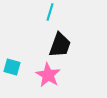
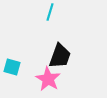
black trapezoid: moved 11 px down
pink star: moved 4 px down
